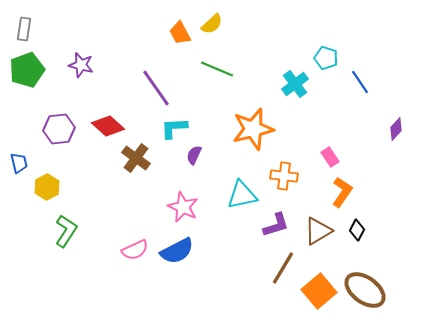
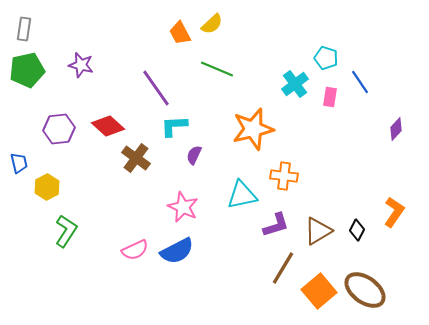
green pentagon: rotated 8 degrees clockwise
cyan L-shape: moved 2 px up
pink rectangle: moved 60 px up; rotated 42 degrees clockwise
orange L-shape: moved 52 px right, 20 px down
